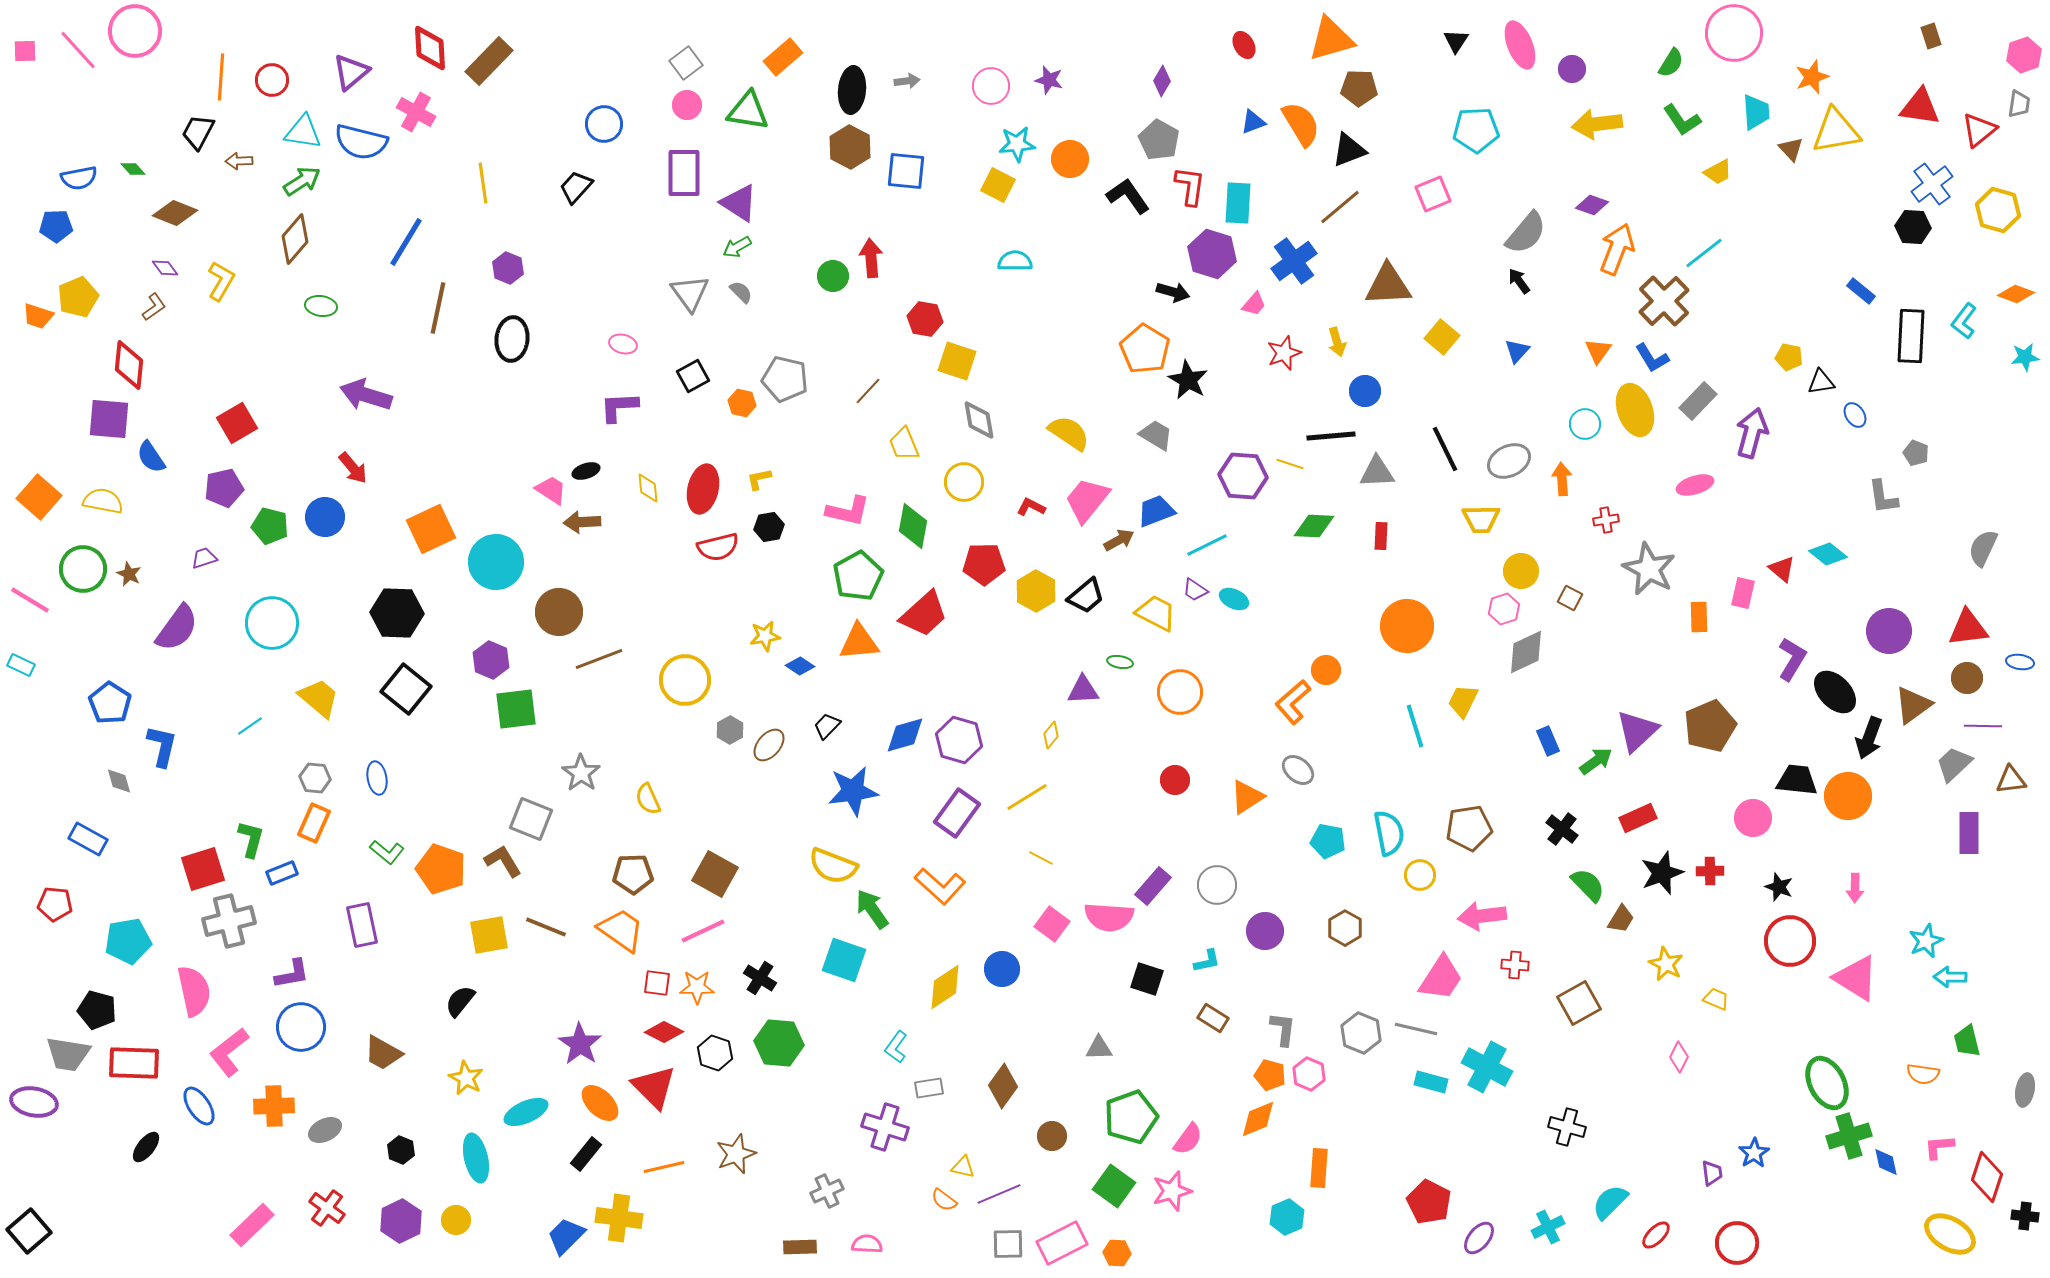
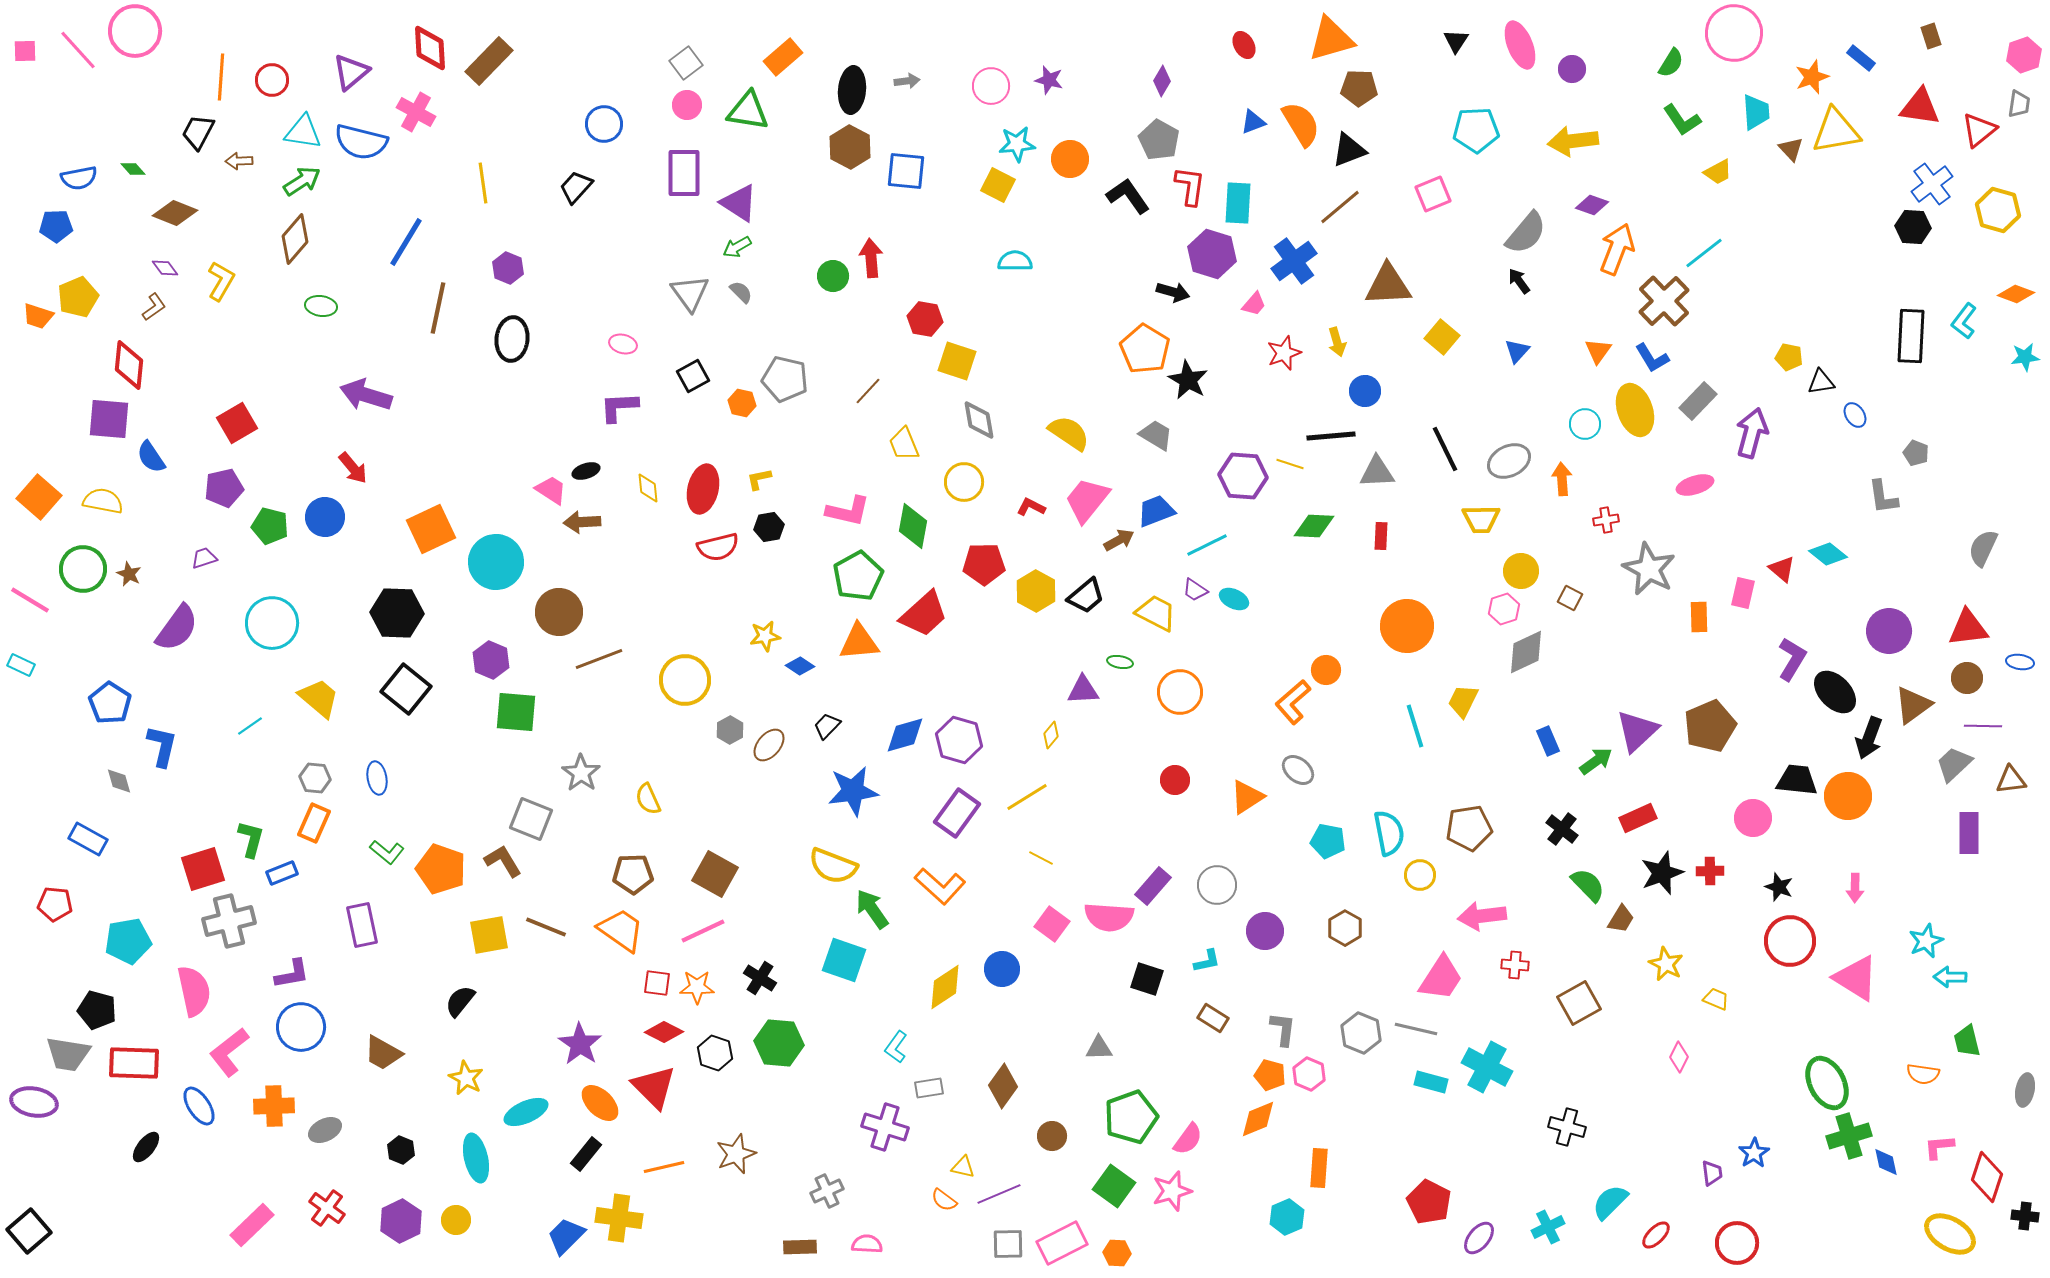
yellow arrow at (1597, 124): moved 24 px left, 17 px down
blue rectangle at (1861, 291): moved 233 px up
green square at (516, 709): moved 3 px down; rotated 12 degrees clockwise
